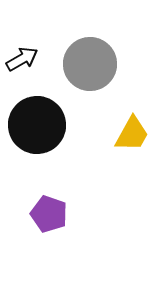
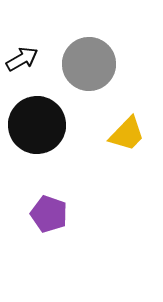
gray circle: moved 1 px left
yellow trapezoid: moved 5 px left; rotated 15 degrees clockwise
